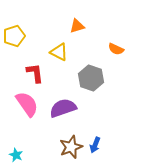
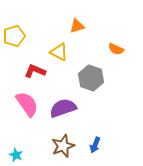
red L-shape: moved 2 px up; rotated 60 degrees counterclockwise
brown star: moved 8 px left, 1 px up
